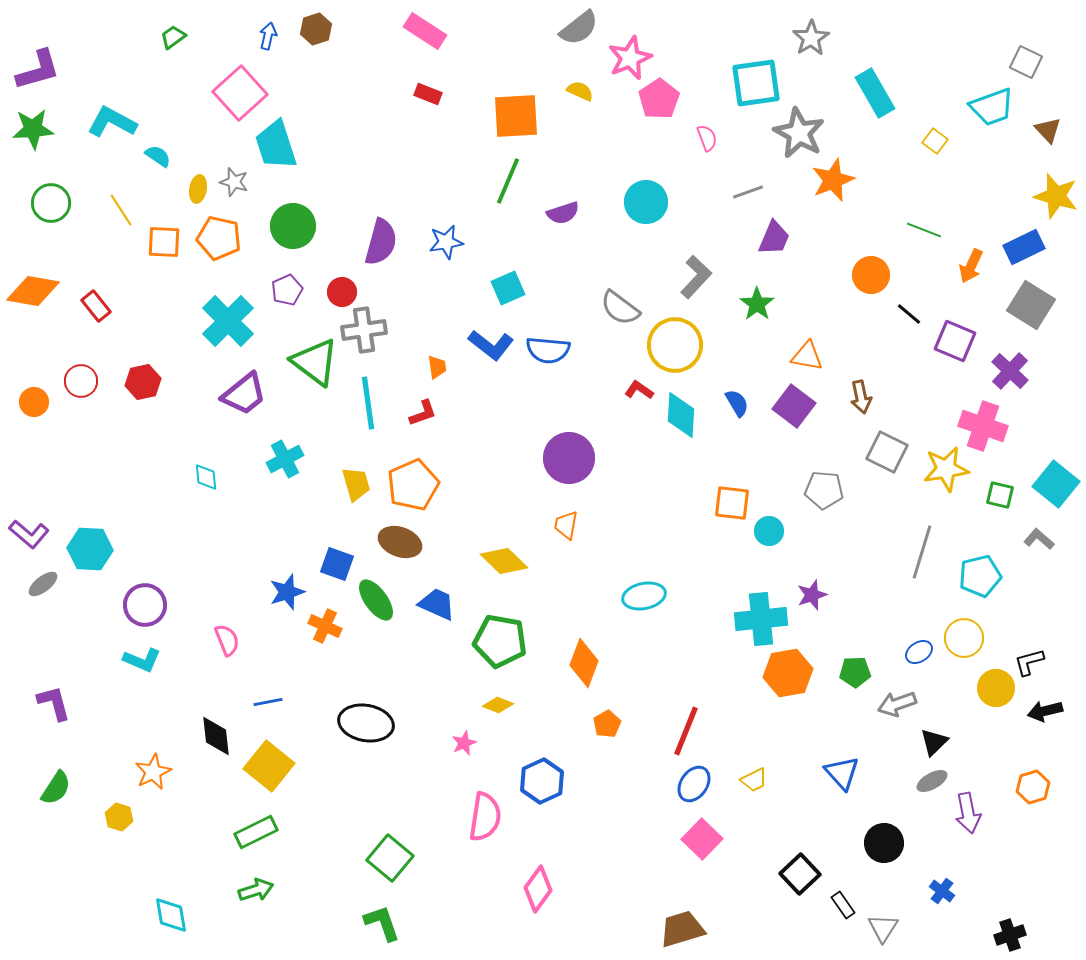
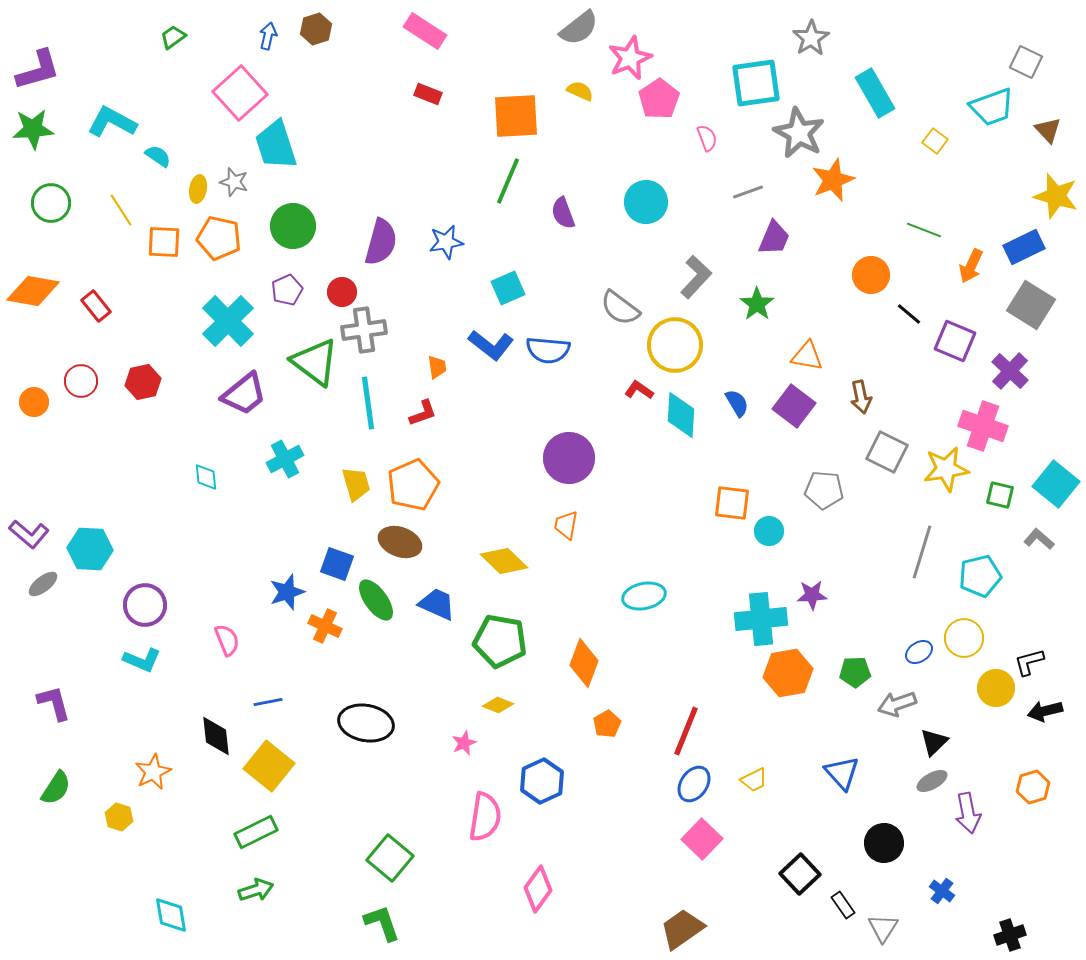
purple semicircle at (563, 213): rotated 88 degrees clockwise
purple star at (812, 595): rotated 16 degrees clockwise
brown trapezoid at (682, 929): rotated 18 degrees counterclockwise
